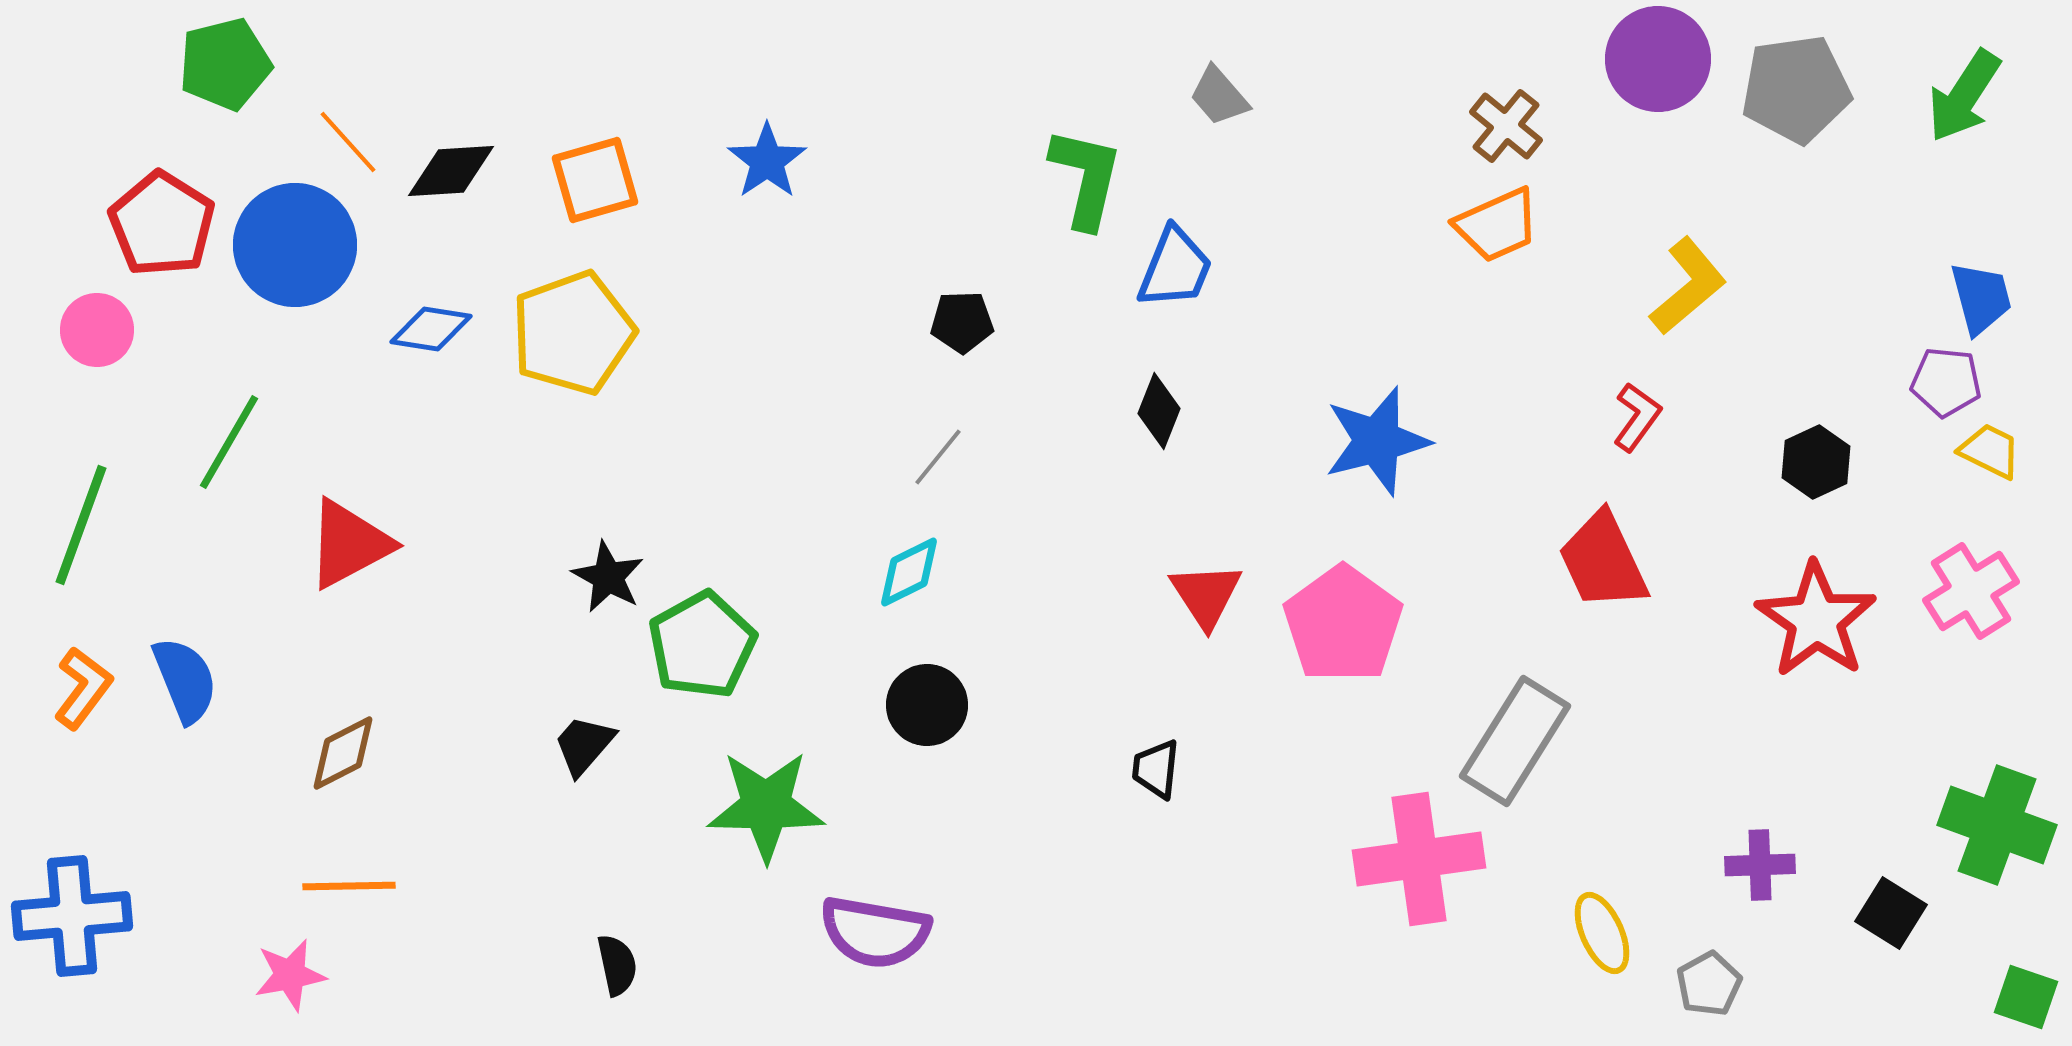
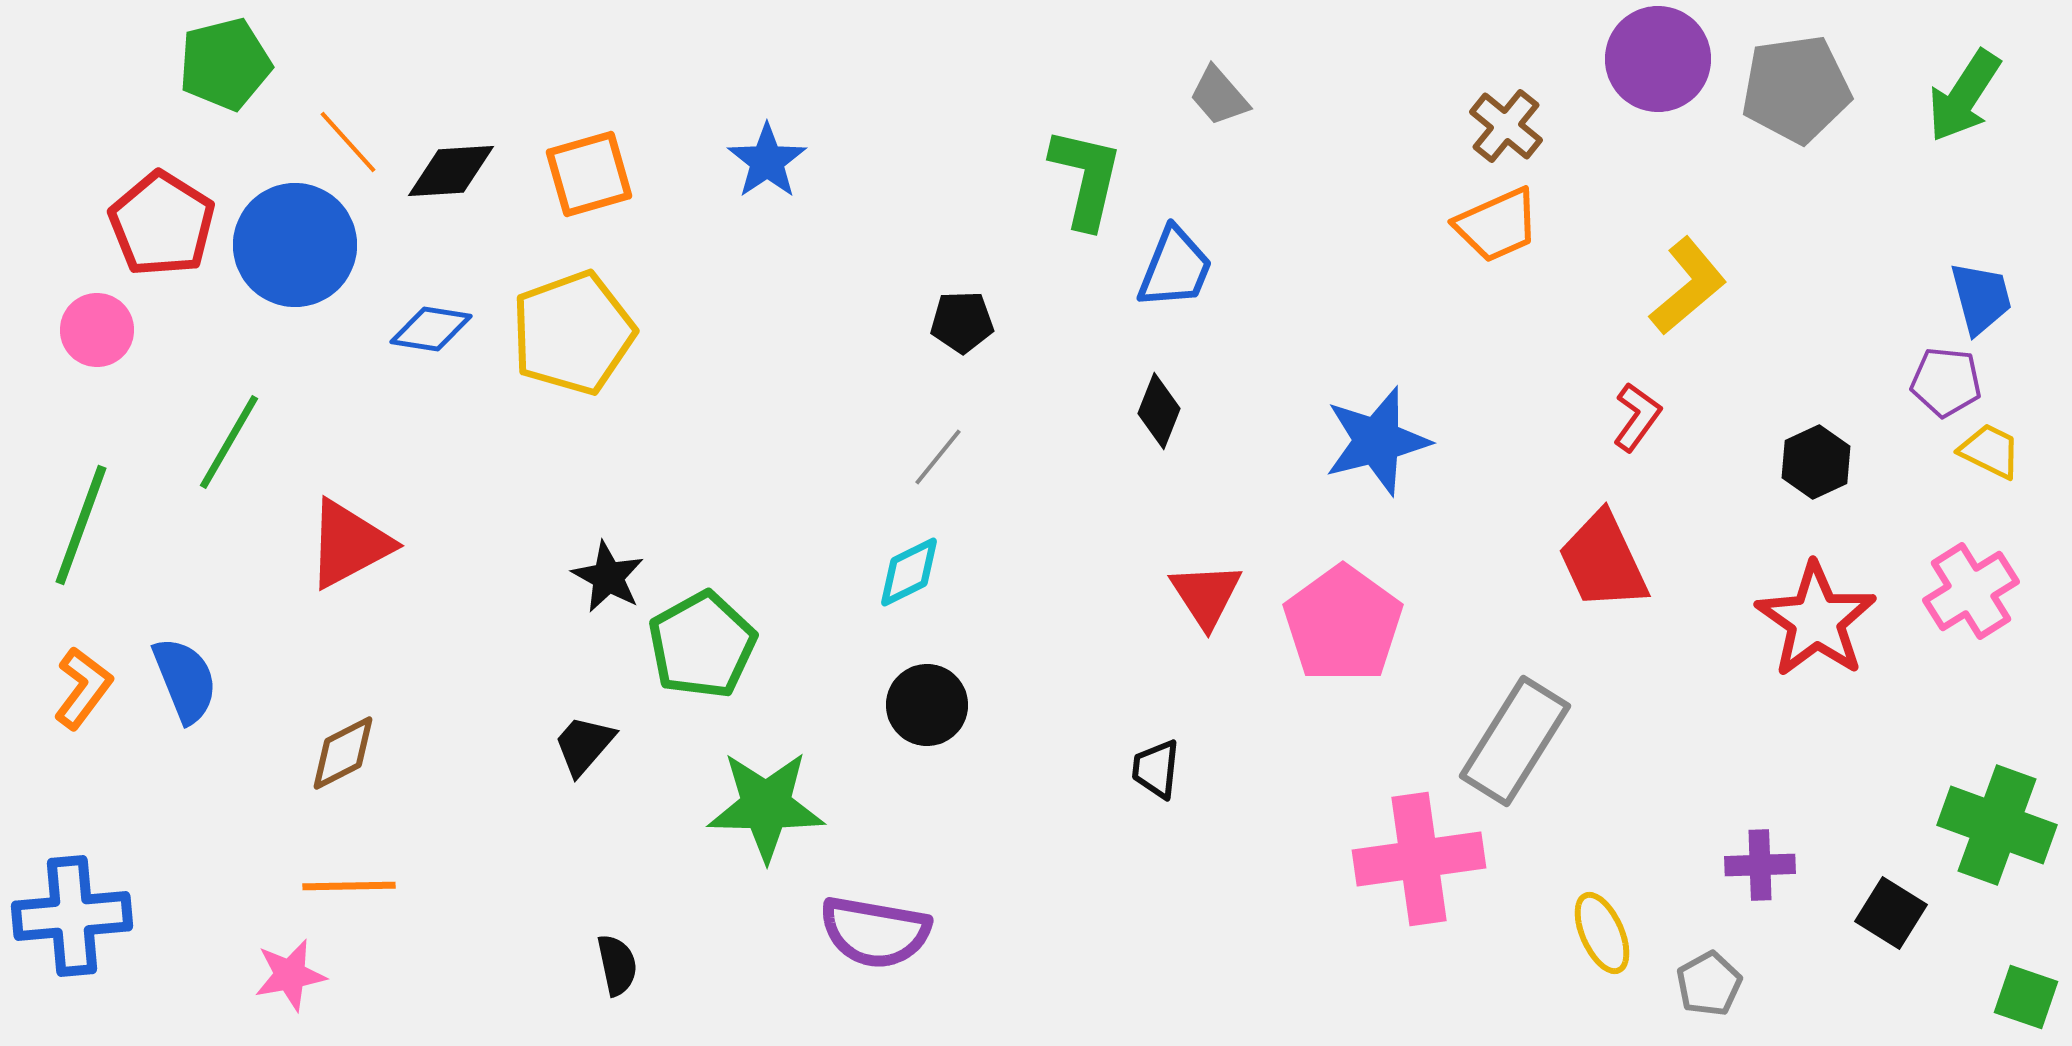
orange square at (595, 180): moved 6 px left, 6 px up
